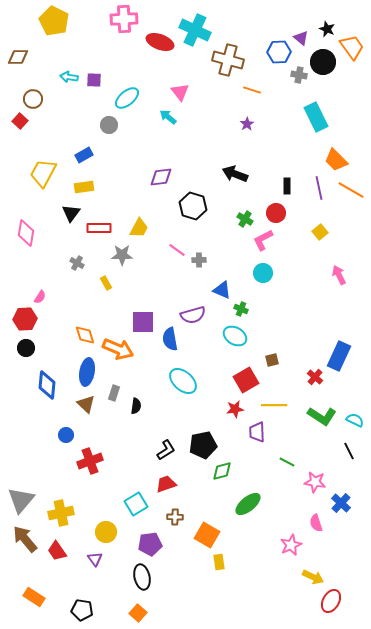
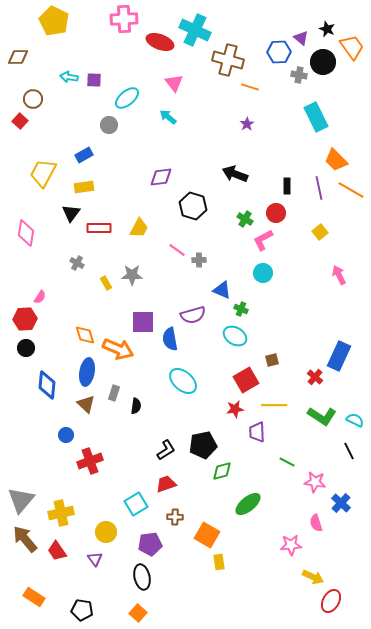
orange line at (252, 90): moved 2 px left, 3 px up
pink triangle at (180, 92): moved 6 px left, 9 px up
gray star at (122, 255): moved 10 px right, 20 px down
pink star at (291, 545): rotated 20 degrees clockwise
